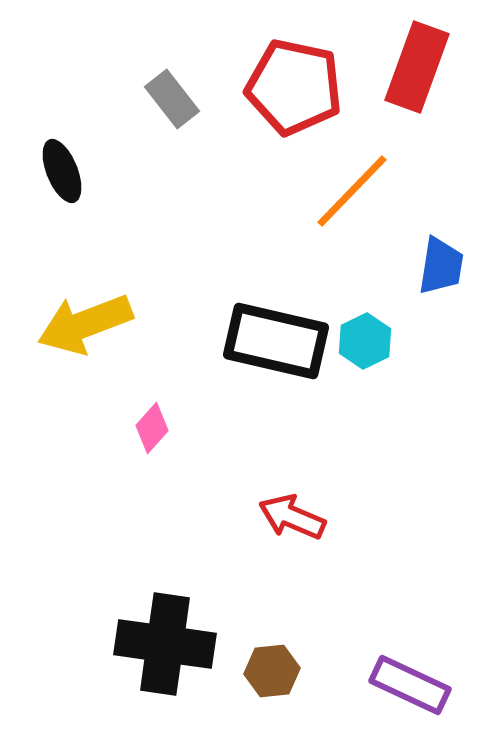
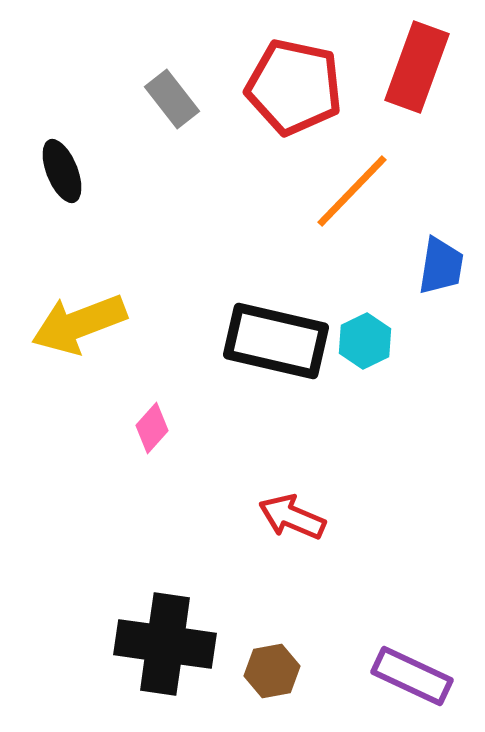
yellow arrow: moved 6 px left
brown hexagon: rotated 4 degrees counterclockwise
purple rectangle: moved 2 px right, 9 px up
